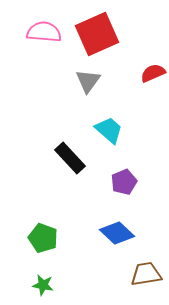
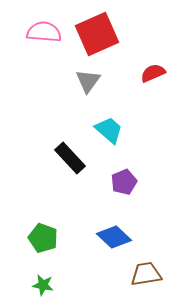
blue diamond: moved 3 px left, 4 px down
